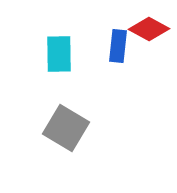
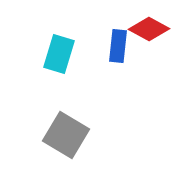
cyan rectangle: rotated 18 degrees clockwise
gray square: moved 7 px down
